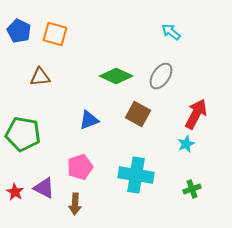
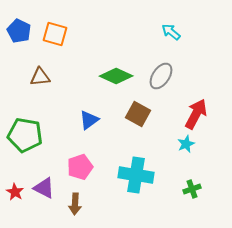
blue triangle: rotated 15 degrees counterclockwise
green pentagon: moved 2 px right, 1 px down
